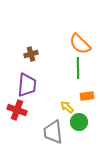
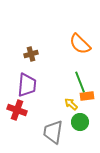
green line: moved 2 px right, 14 px down; rotated 20 degrees counterclockwise
yellow arrow: moved 4 px right, 3 px up
green circle: moved 1 px right
gray trapezoid: rotated 15 degrees clockwise
